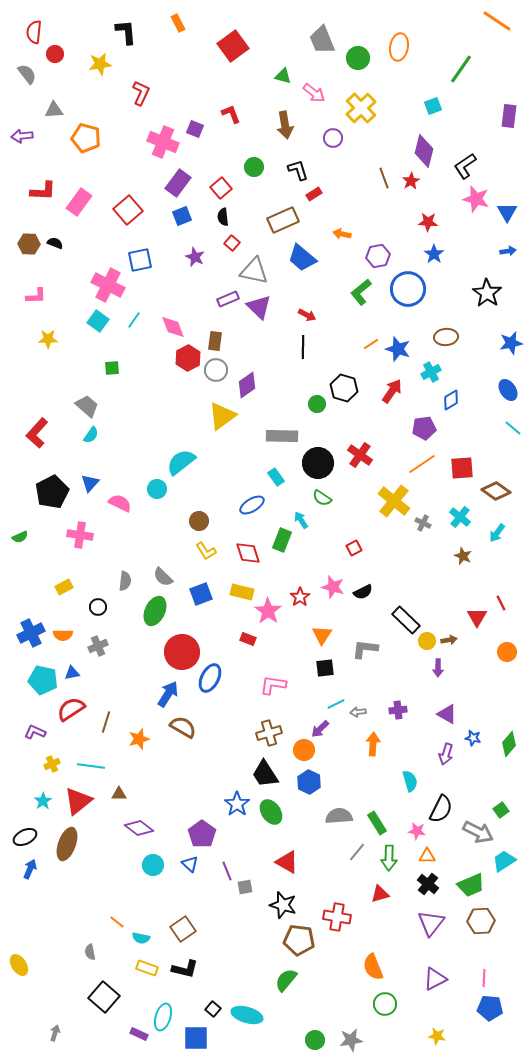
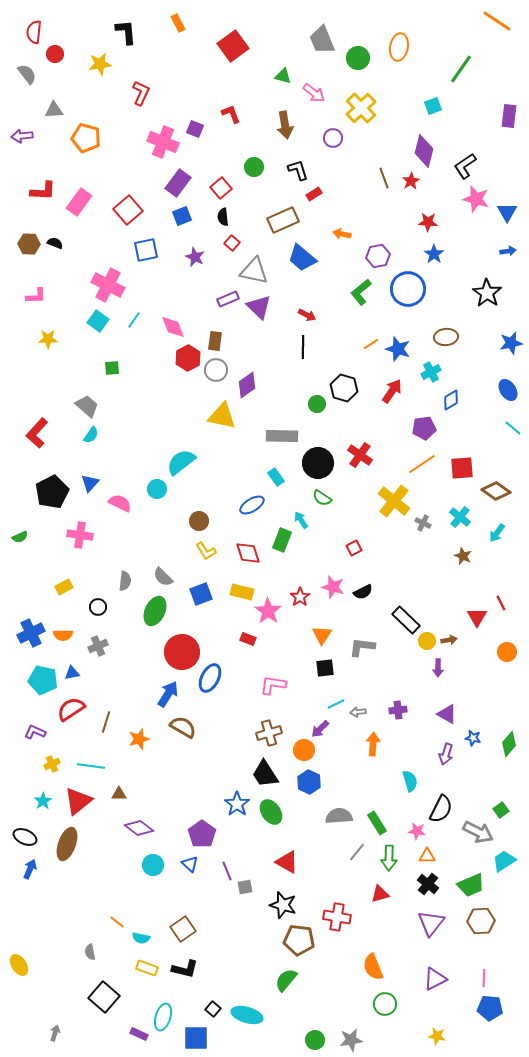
blue square at (140, 260): moved 6 px right, 10 px up
yellow triangle at (222, 416): rotated 48 degrees clockwise
gray L-shape at (365, 649): moved 3 px left, 2 px up
black ellipse at (25, 837): rotated 50 degrees clockwise
